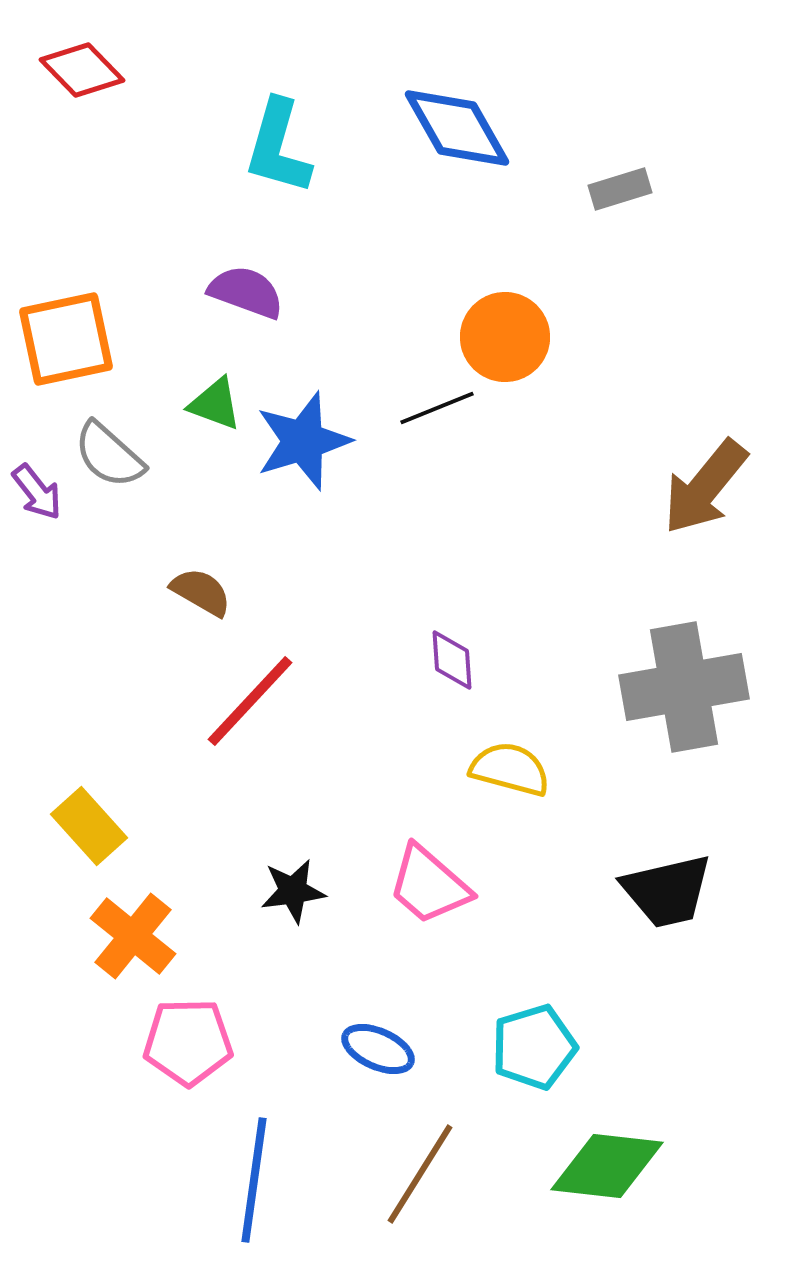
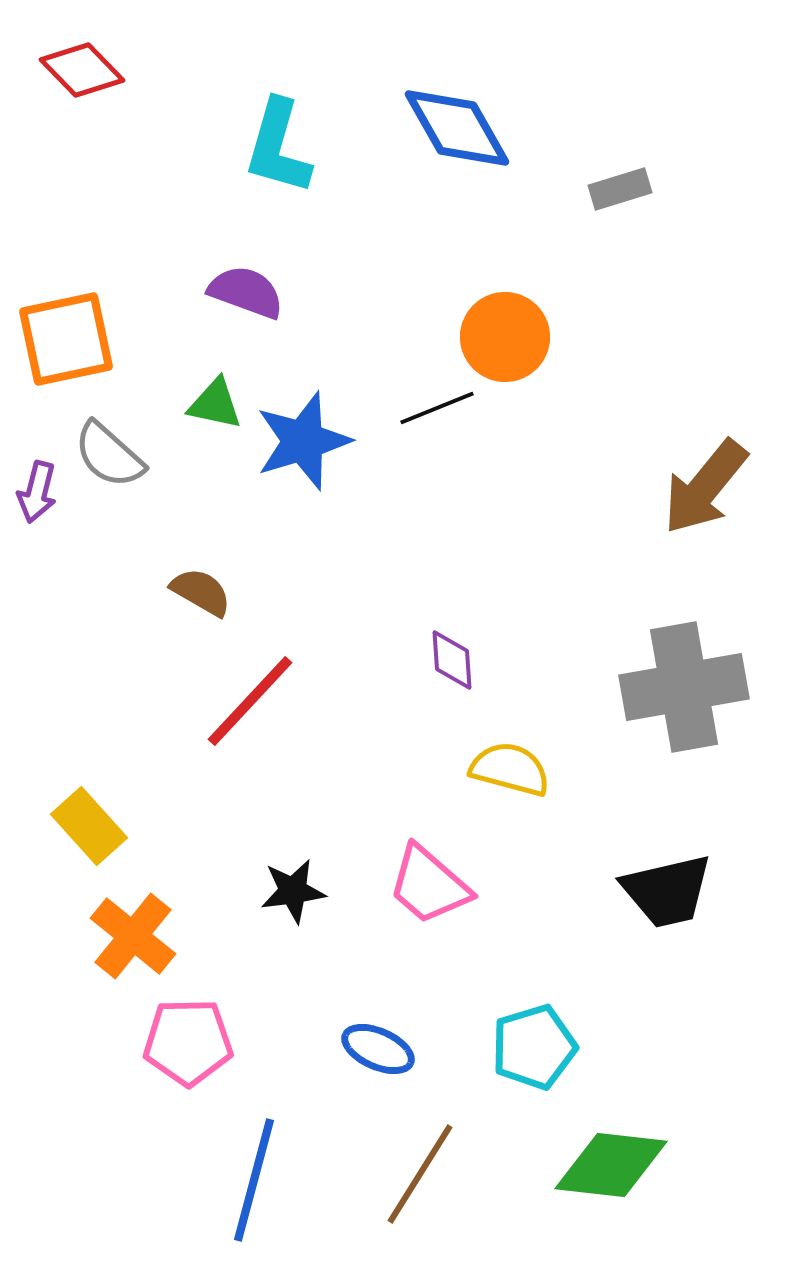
green triangle: rotated 8 degrees counterclockwise
purple arrow: rotated 52 degrees clockwise
green diamond: moved 4 px right, 1 px up
blue line: rotated 7 degrees clockwise
